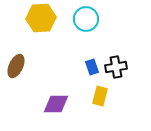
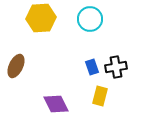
cyan circle: moved 4 px right
purple diamond: rotated 64 degrees clockwise
